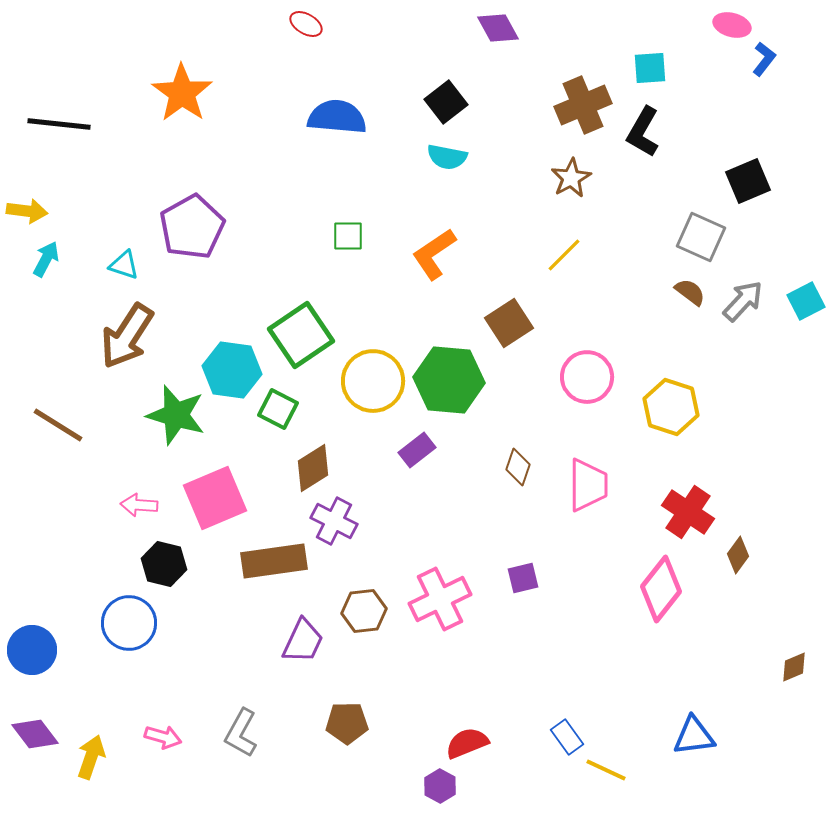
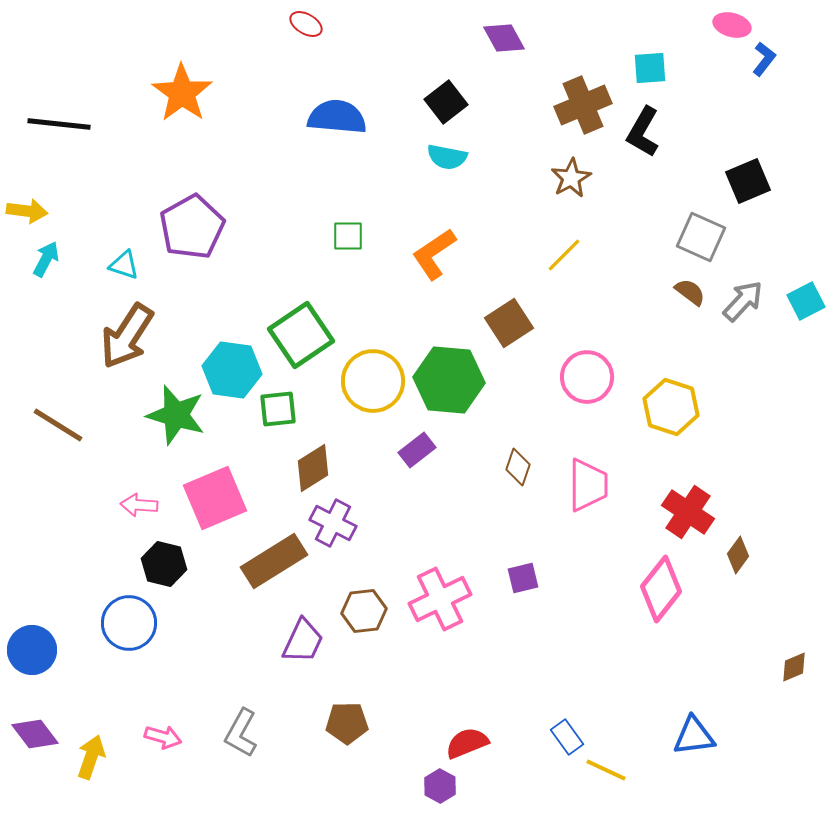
purple diamond at (498, 28): moved 6 px right, 10 px down
green square at (278, 409): rotated 33 degrees counterclockwise
purple cross at (334, 521): moved 1 px left, 2 px down
brown rectangle at (274, 561): rotated 24 degrees counterclockwise
